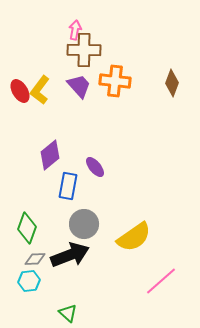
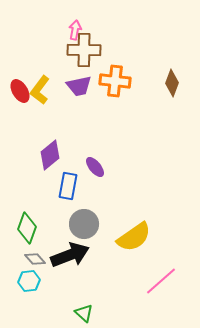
purple trapezoid: rotated 120 degrees clockwise
gray diamond: rotated 50 degrees clockwise
green triangle: moved 16 px right
